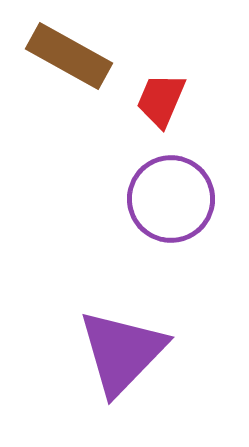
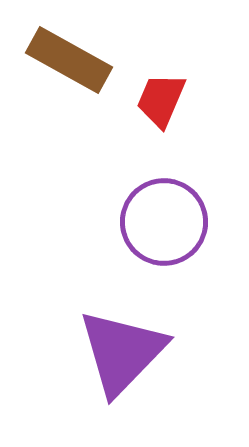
brown rectangle: moved 4 px down
purple circle: moved 7 px left, 23 px down
